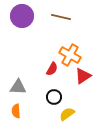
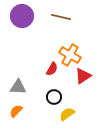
orange semicircle: rotated 48 degrees clockwise
